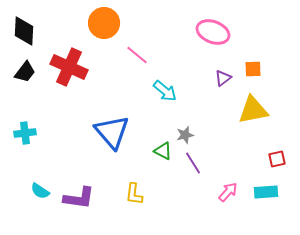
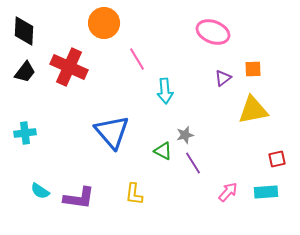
pink line: moved 4 px down; rotated 20 degrees clockwise
cyan arrow: rotated 45 degrees clockwise
